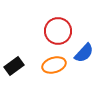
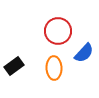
orange ellipse: moved 3 px down; rotated 75 degrees counterclockwise
